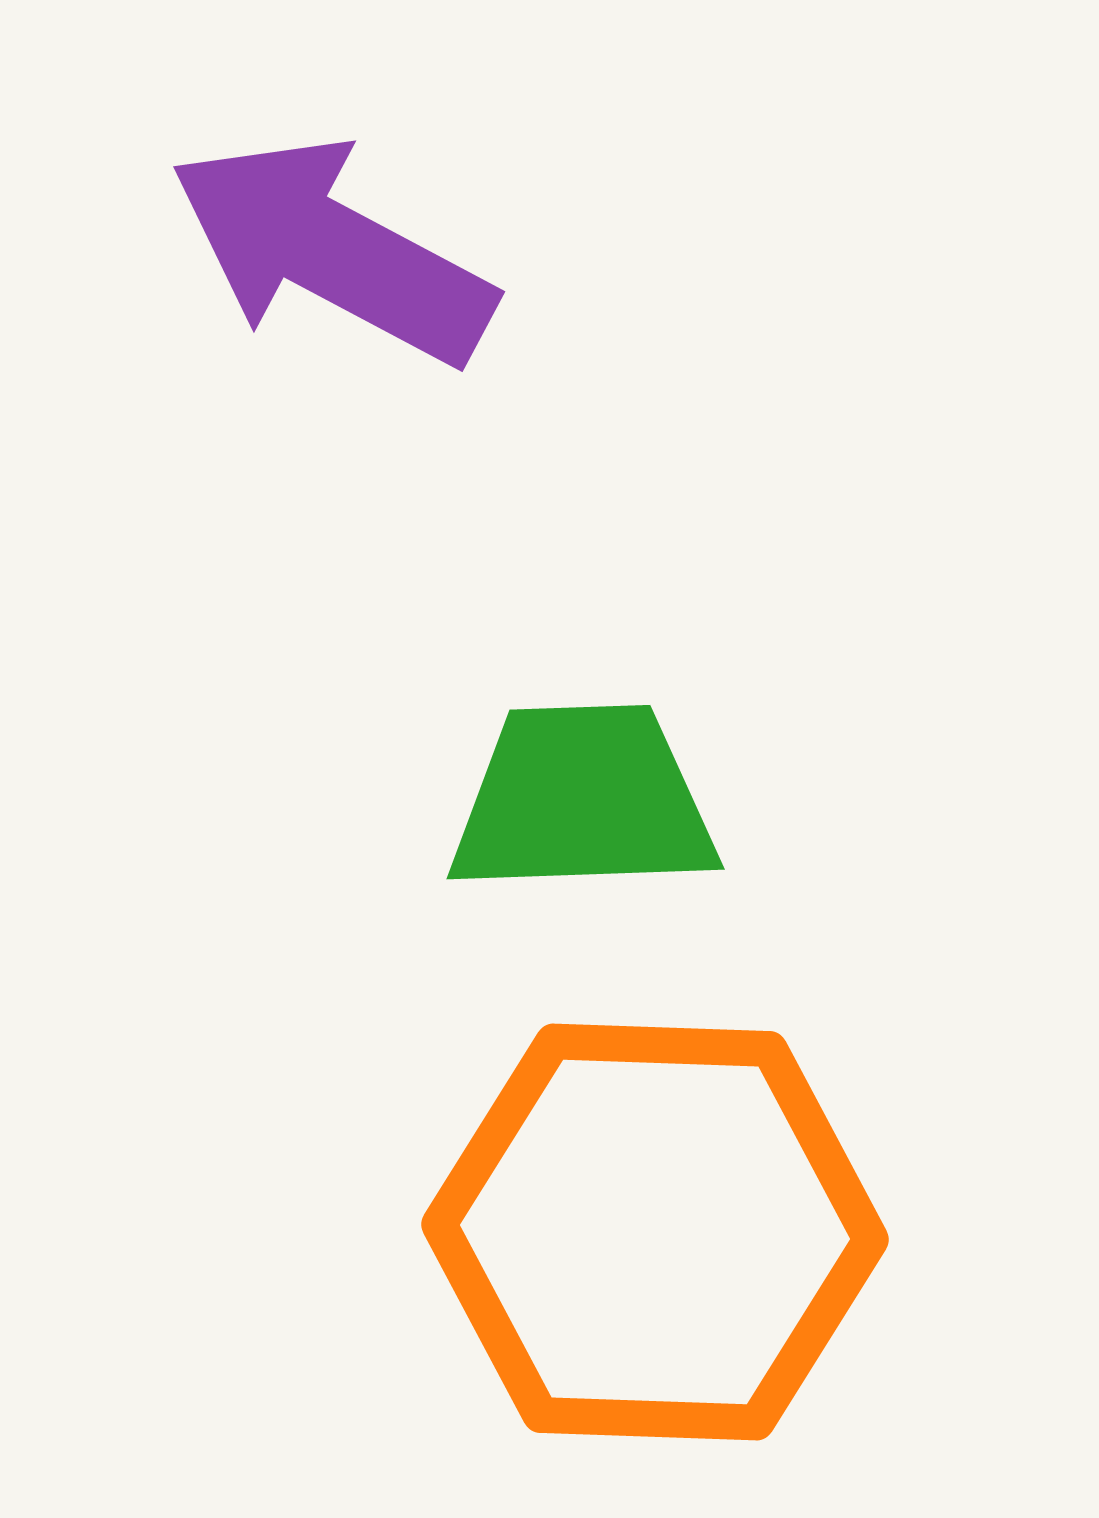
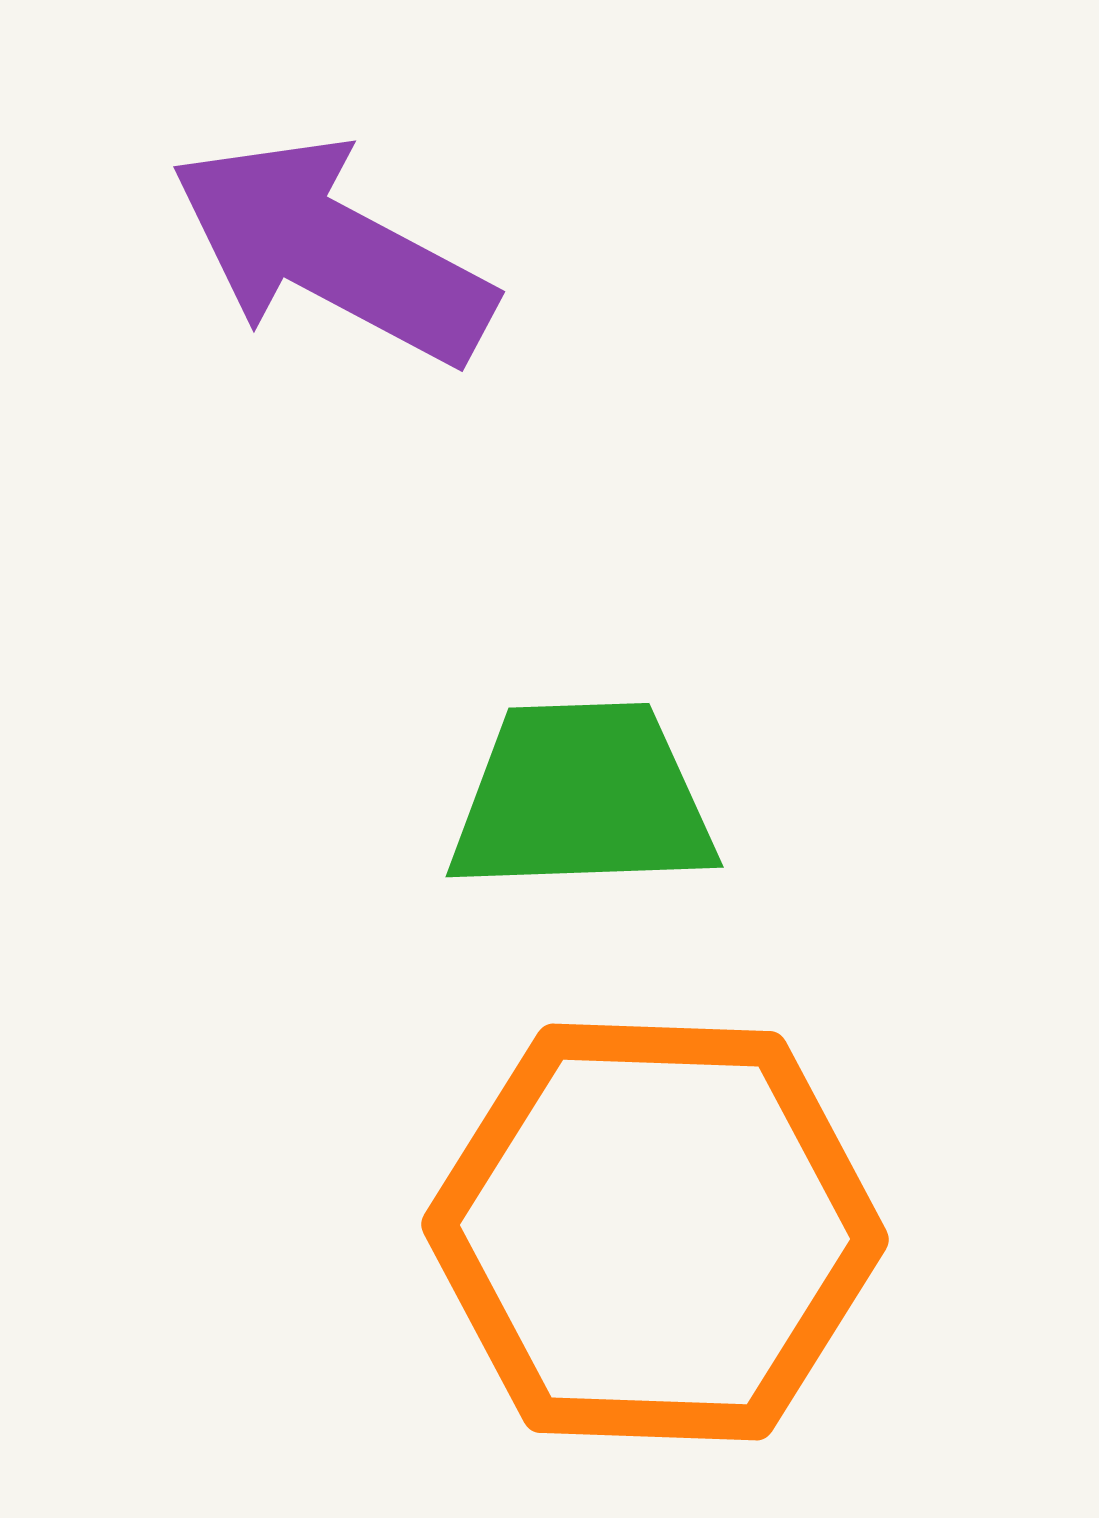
green trapezoid: moved 1 px left, 2 px up
